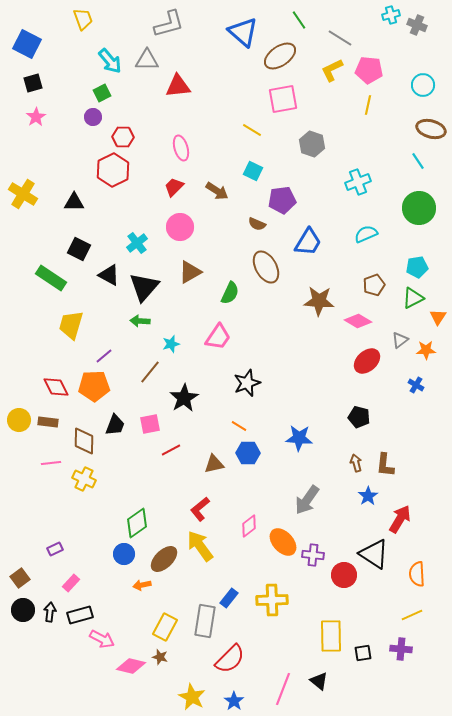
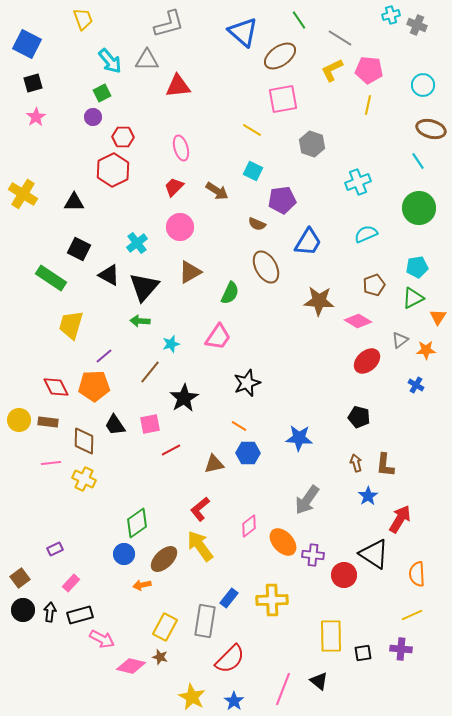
black trapezoid at (115, 425): rotated 125 degrees clockwise
